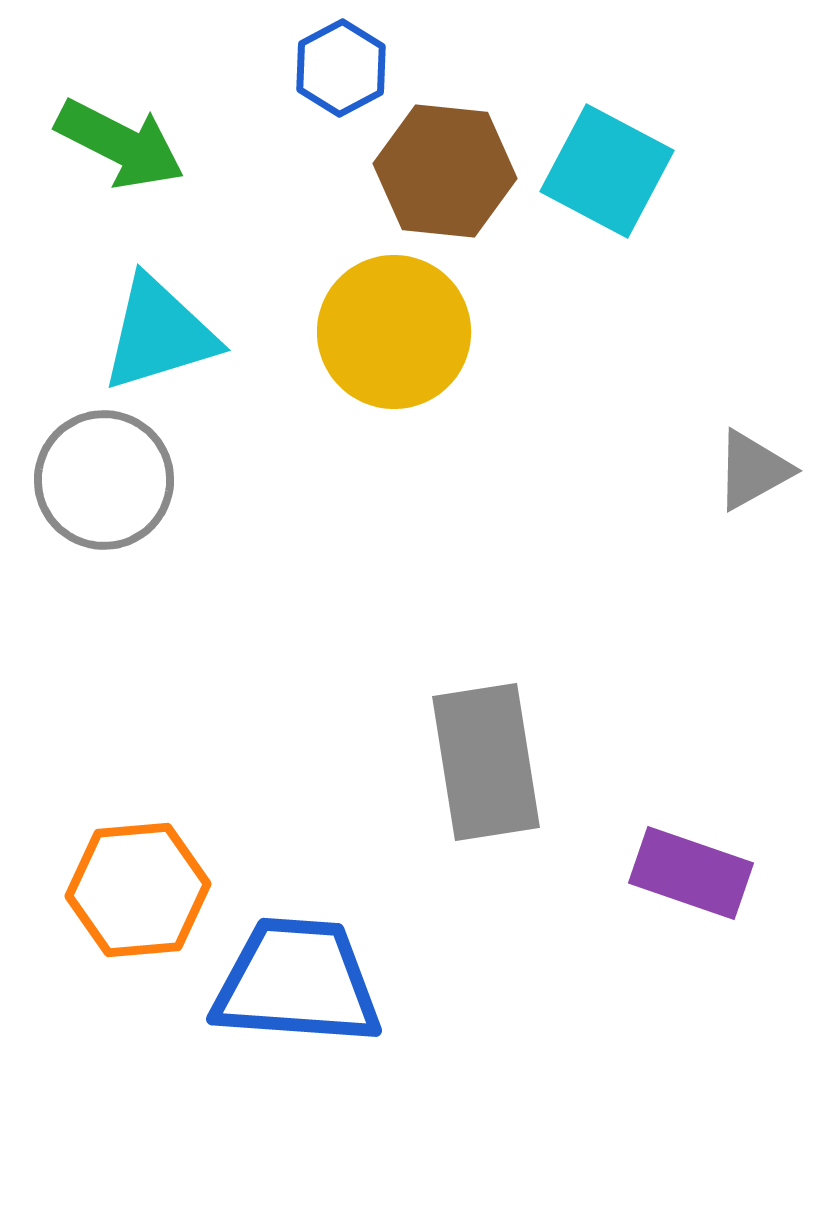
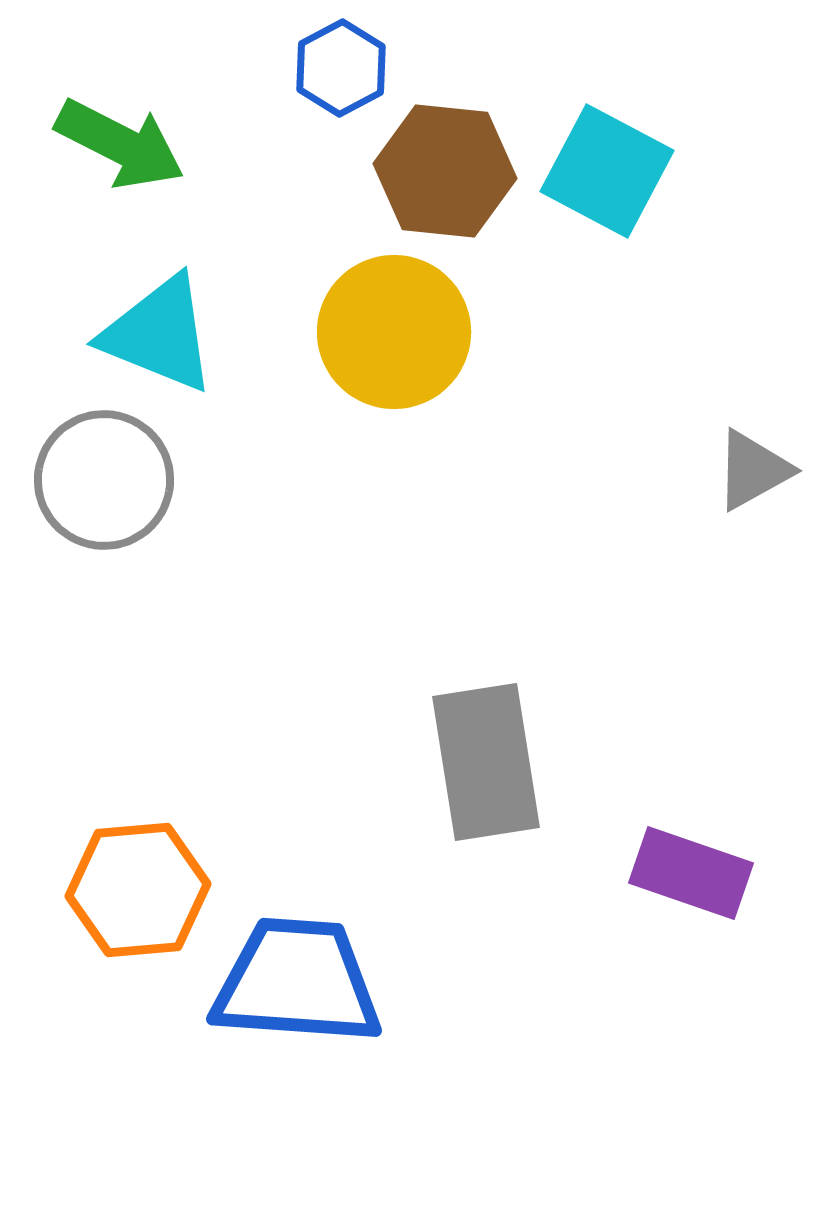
cyan triangle: rotated 39 degrees clockwise
